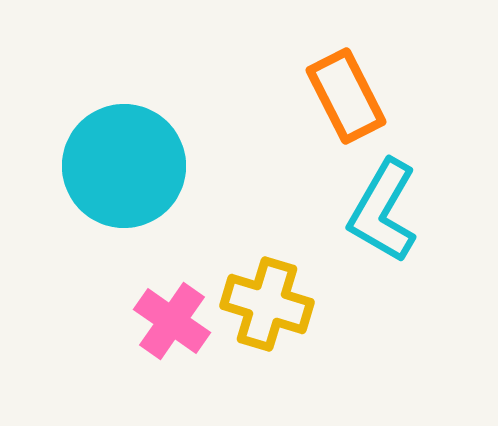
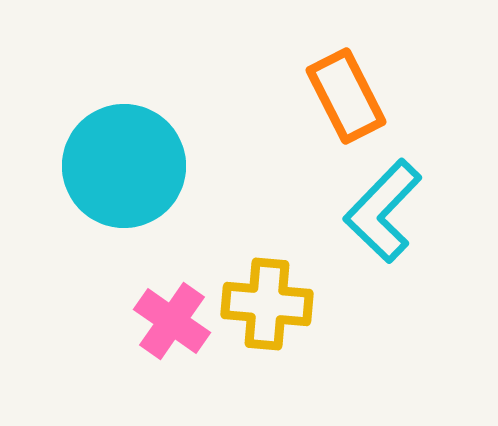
cyan L-shape: rotated 14 degrees clockwise
yellow cross: rotated 12 degrees counterclockwise
